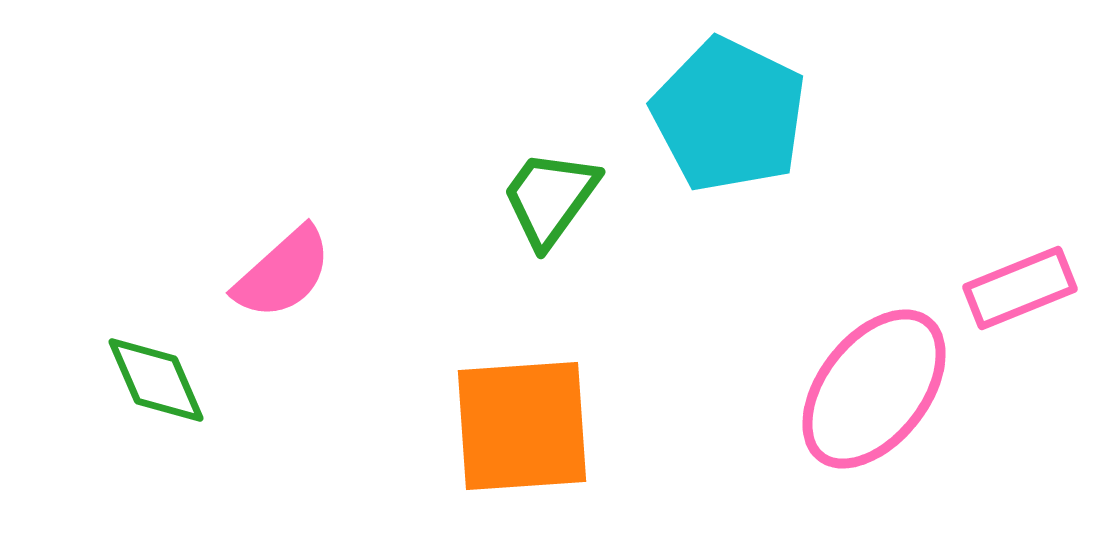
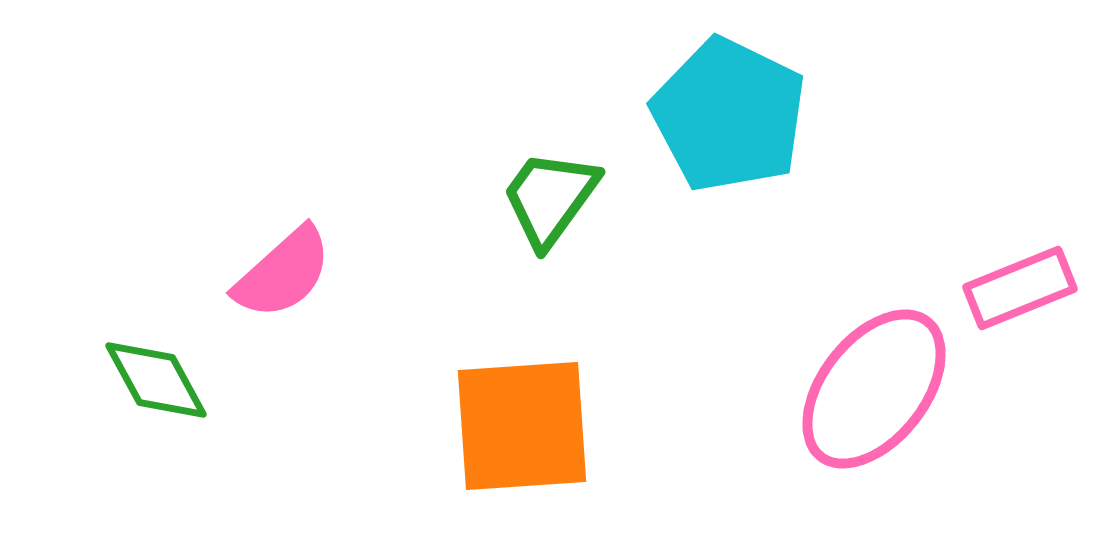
green diamond: rotated 5 degrees counterclockwise
